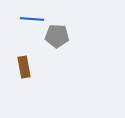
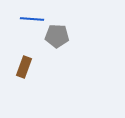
brown rectangle: rotated 30 degrees clockwise
